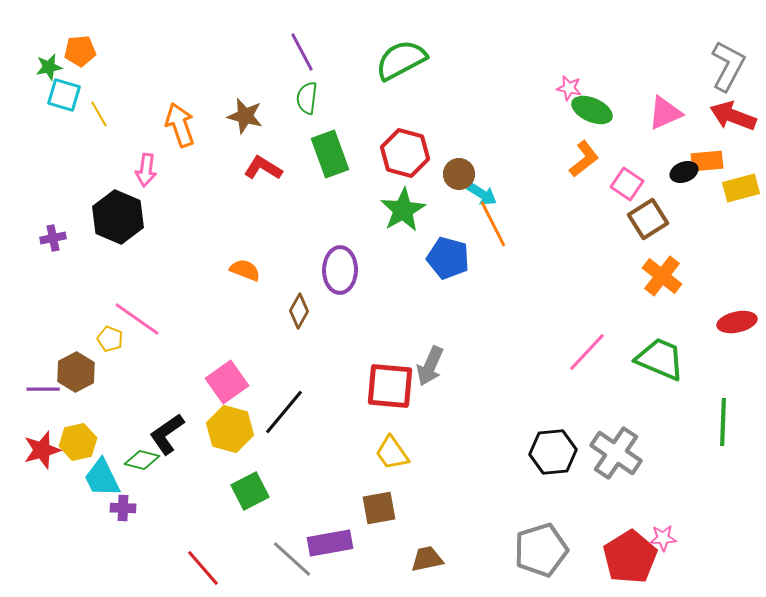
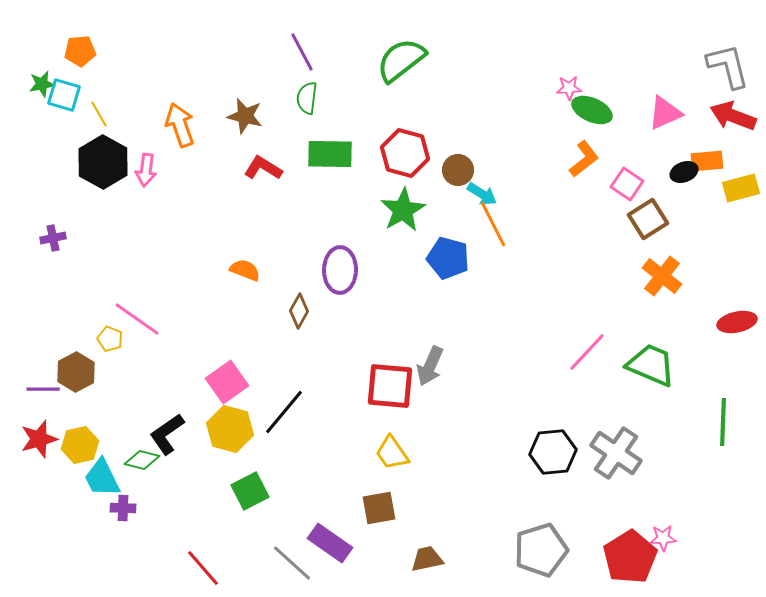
green semicircle at (401, 60): rotated 10 degrees counterclockwise
gray L-shape at (728, 66): rotated 42 degrees counterclockwise
green star at (49, 67): moved 7 px left, 17 px down
pink star at (569, 88): rotated 15 degrees counterclockwise
green rectangle at (330, 154): rotated 69 degrees counterclockwise
brown circle at (459, 174): moved 1 px left, 4 px up
black hexagon at (118, 217): moved 15 px left, 55 px up; rotated 6 degrees clockwise
green trapezoid at (660, 359): moved 9 px left, 6 px down
yellow hexagon at (78, 442): moved 2 px right, 3 px down
red star at (42, 450): moved 3 px left, 11 px up
purple rectangle at (330, 543): rotated 45 degrees clockwise
gray line at (292, 559): moved 4 px down
